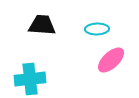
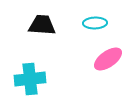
cyan ellipse: moved 2 px left, 6 px up
pink ellipse: moved 3 px left, 1 px up; rotated 8 degrees clockwise
